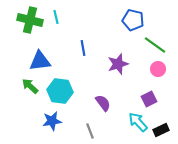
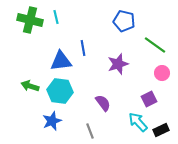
blue pentagon: moved 9 px left, 1 px down
blue triangle: moved 21 px right
pink circle: moved 4 px right, 4 px down
green arrow: rotated 24 degrees counterclockwise
blue star: rotated 12 degrees counterclockwise
